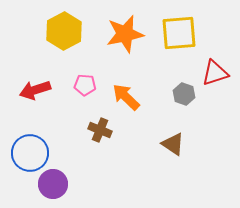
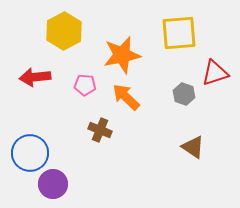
orange star: moved 3 px left, 21 px down
red arrow: moved 13 px up; rotated 12 degrees clockwise
brown triangle: moved 20 px right, 3 px down
